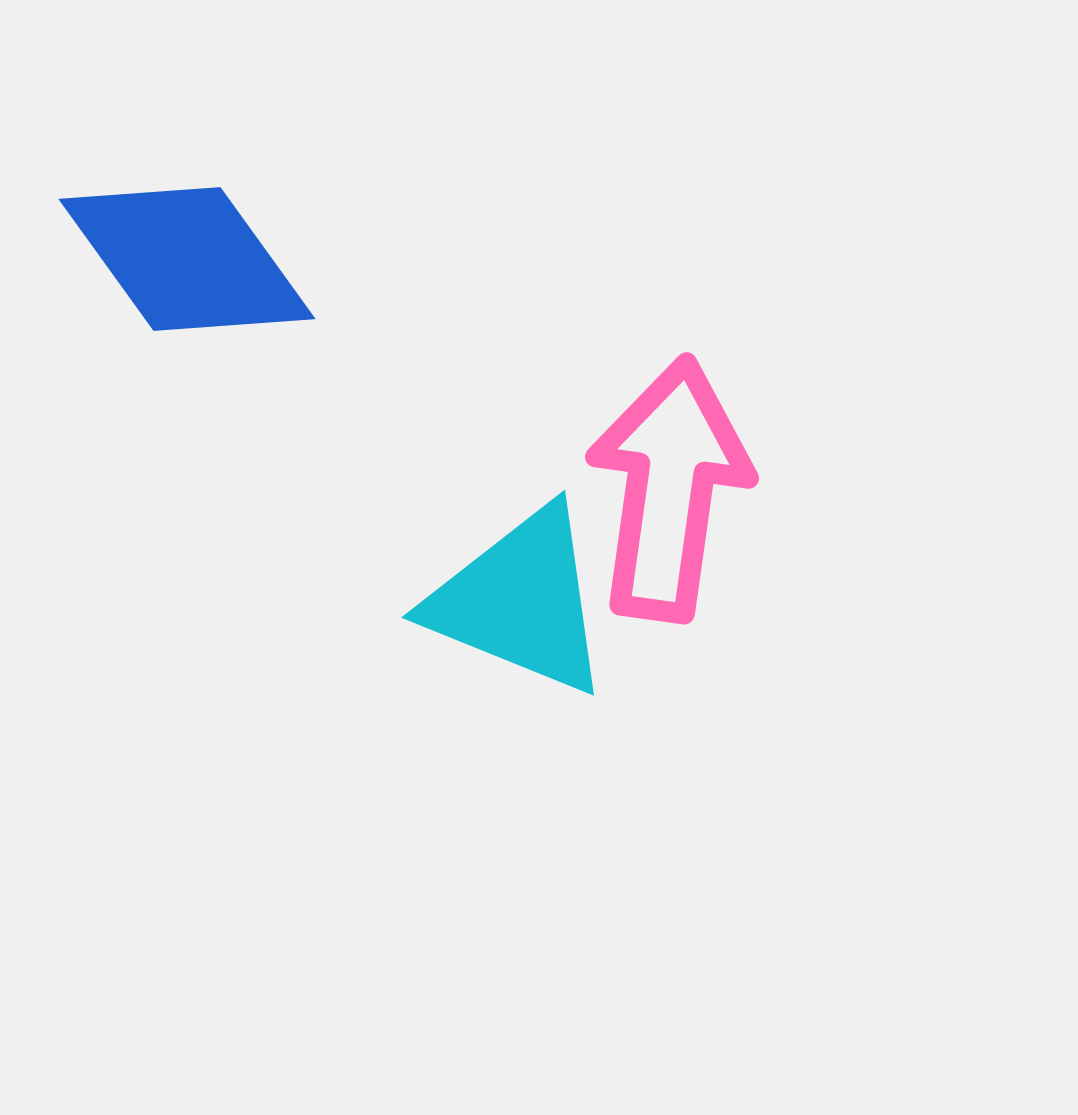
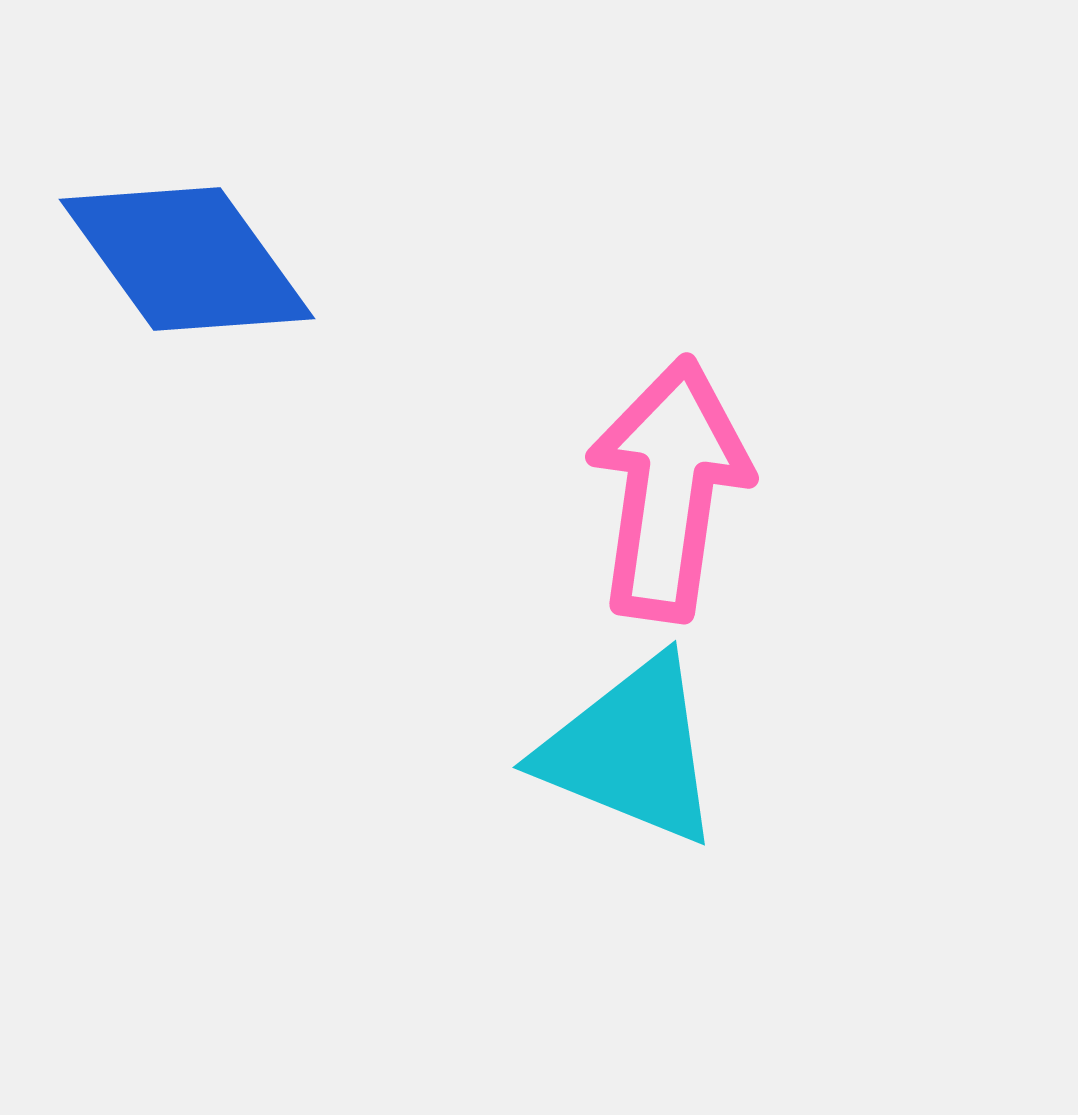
cyan triangle: moved 111 px right, 150 px down
